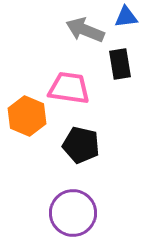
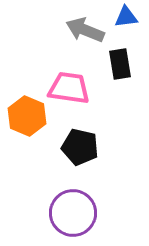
black pentagon: moved 1 px left, 2 px down
